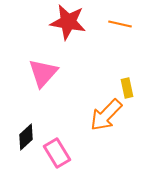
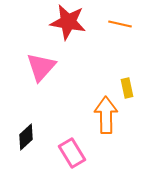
pink triangle: moved 2 px left, 6 px up
orange arrow: rotated 135 degrees clockwise
pink rectangle: moved 15 px right
